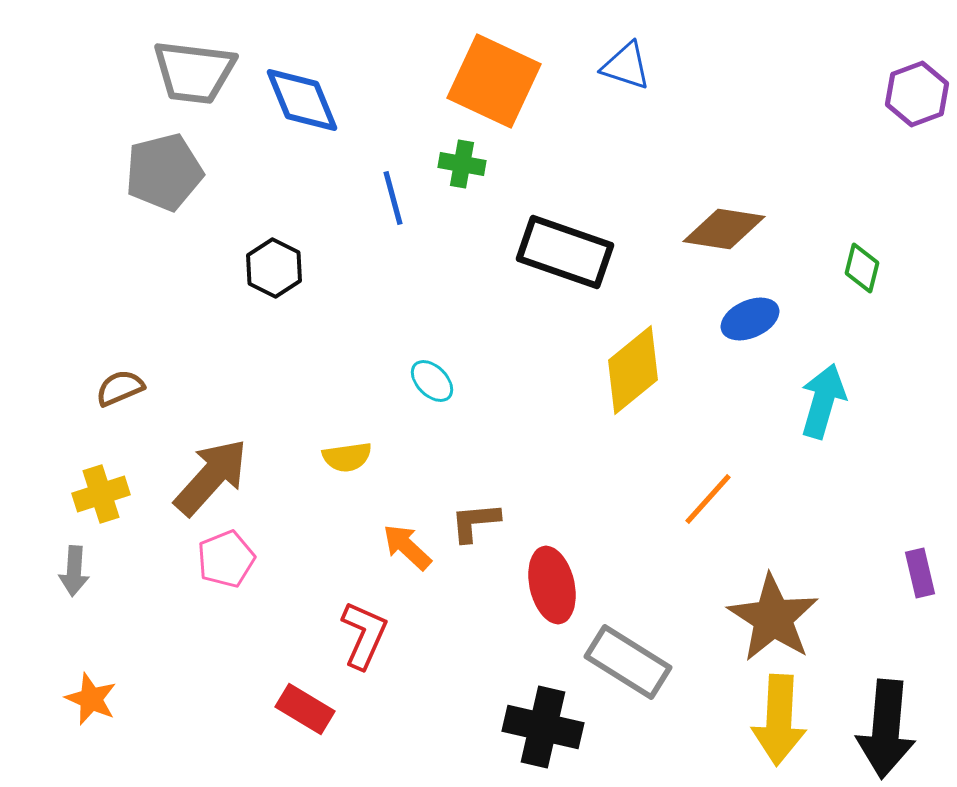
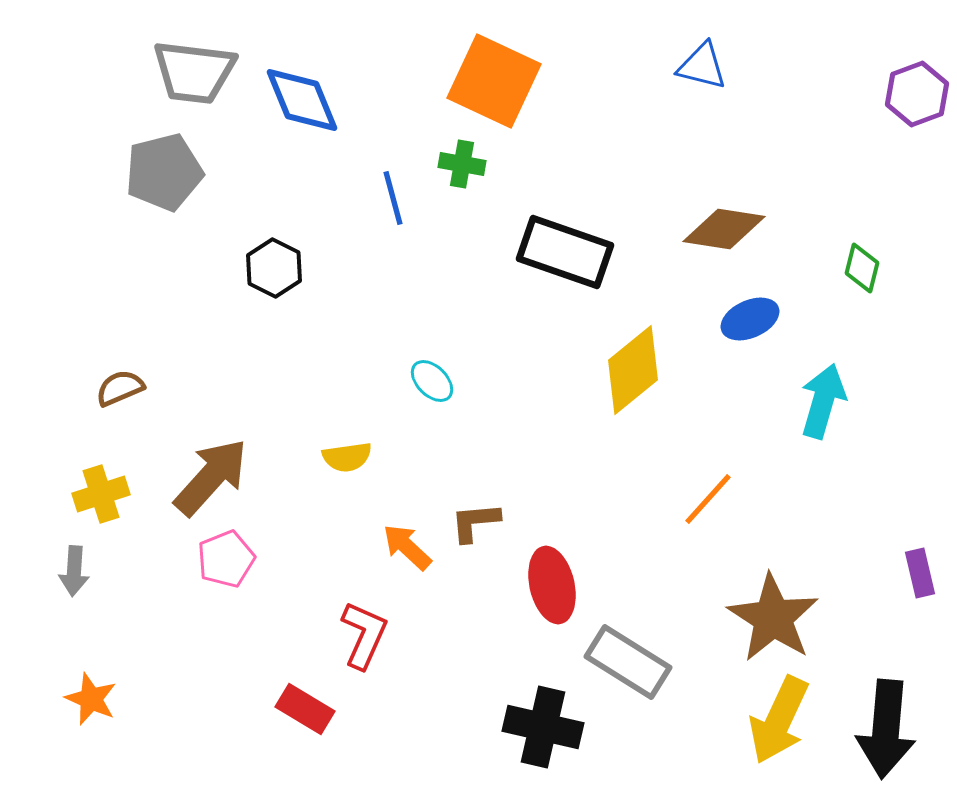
blue triangle: moved 76 px right; rotated 4 degrees counterclockwise
yellow arrow: rotated 22 degrees clockwise
